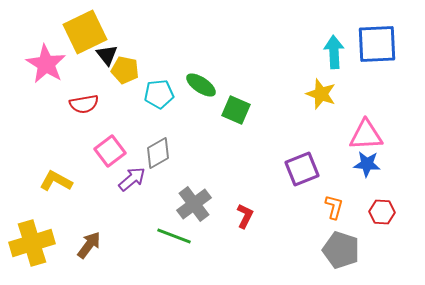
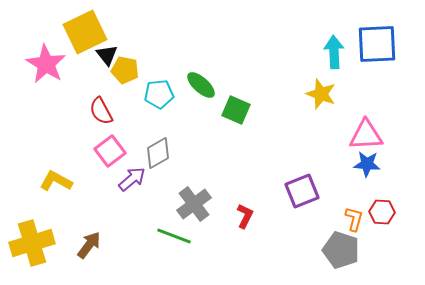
green ellipse: rotated 8 degrees clockwise
red semicircle: moved 17 px right, 7 px down; rotated 72 degrees clockwise
purple square: moved 22 px down
orange L-shape: moved 20 px right, 12 px down
